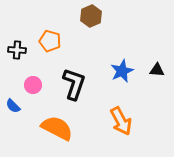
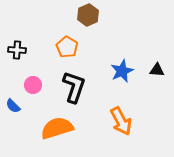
brown hexagon: moved 3 px left, 1 px up
orange pentagon: moved 17 px right, 6 px down; rotated 15 degrees clockwise
black L-shape: moved 3 px down
orange semicircle: rotated 44 degrees counterclockwise
